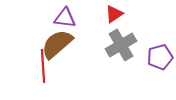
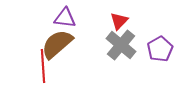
red triangle: moved 5 px right, 7 px down; rotated 12 degrees counterclockwise
gray cross: rotated 20 degrees counterclockwise
purple pentagon: moved 8 px up; rotated 15 degrees counterclockwise
